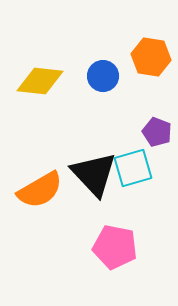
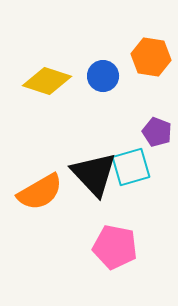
yellow diamond: moved 7 px right; rotated 12 degrees clockwise
cyan square: moved 2 px left, 1 px up
orange semicircle: moved 2 px down
